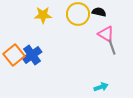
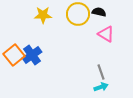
gray line: moved 11 px left, 25 px down
